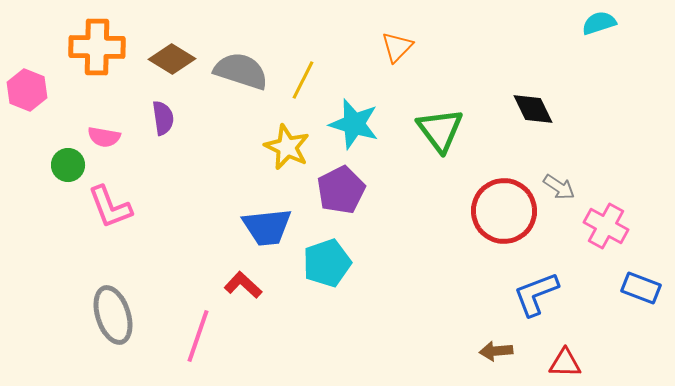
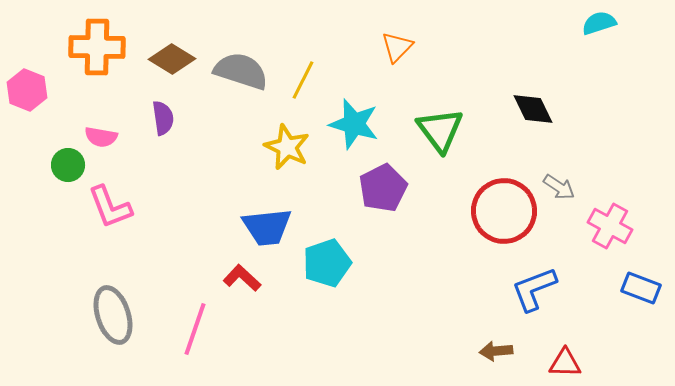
pink semicircle: moved 3 px left
purple pentagon: moved 42 px right, 2 px up
pink cross: moved 4 px right
red L-shape: moved 1 px left, 7 px up
blue L-shape: moved 2 px left, 5 px up
pink line: moved 3 px left, 7 px up
